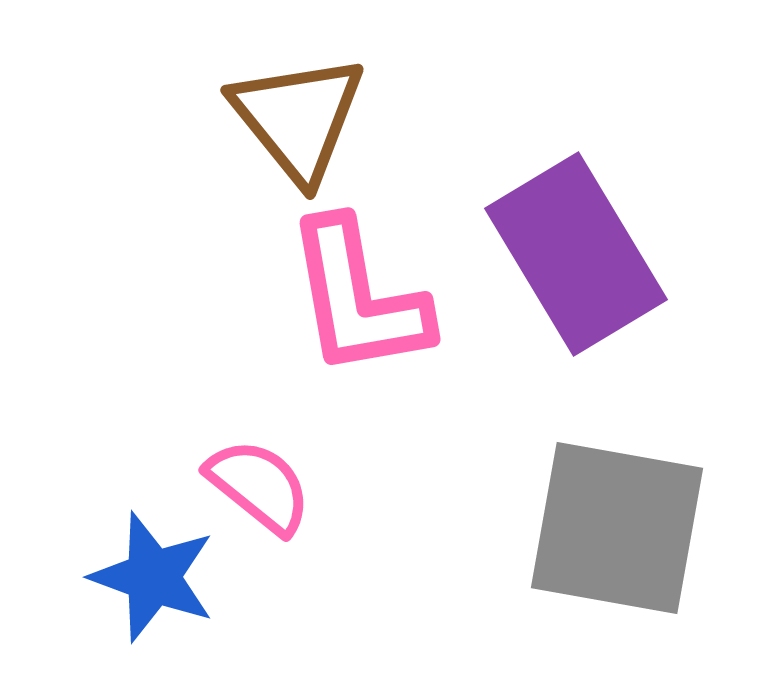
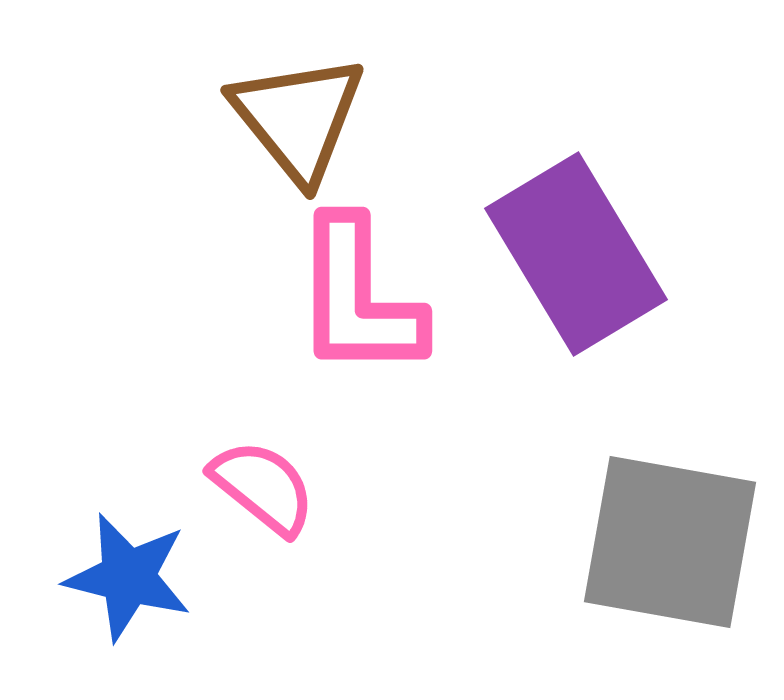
pink L-shape: rotated 10 degrees clockwise
pink semicircle: moved 4 px right, 1 px down
gray square: moved 53 px right, 14 px down
blue star: moved 25 px left; rotated 6 degrees counterclockwise
